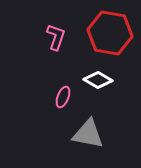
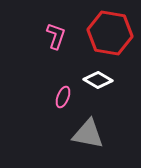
pink L-shape: moved 1 px up
